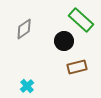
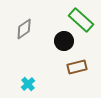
cyan cross: moved 1 px right, 2 px up
